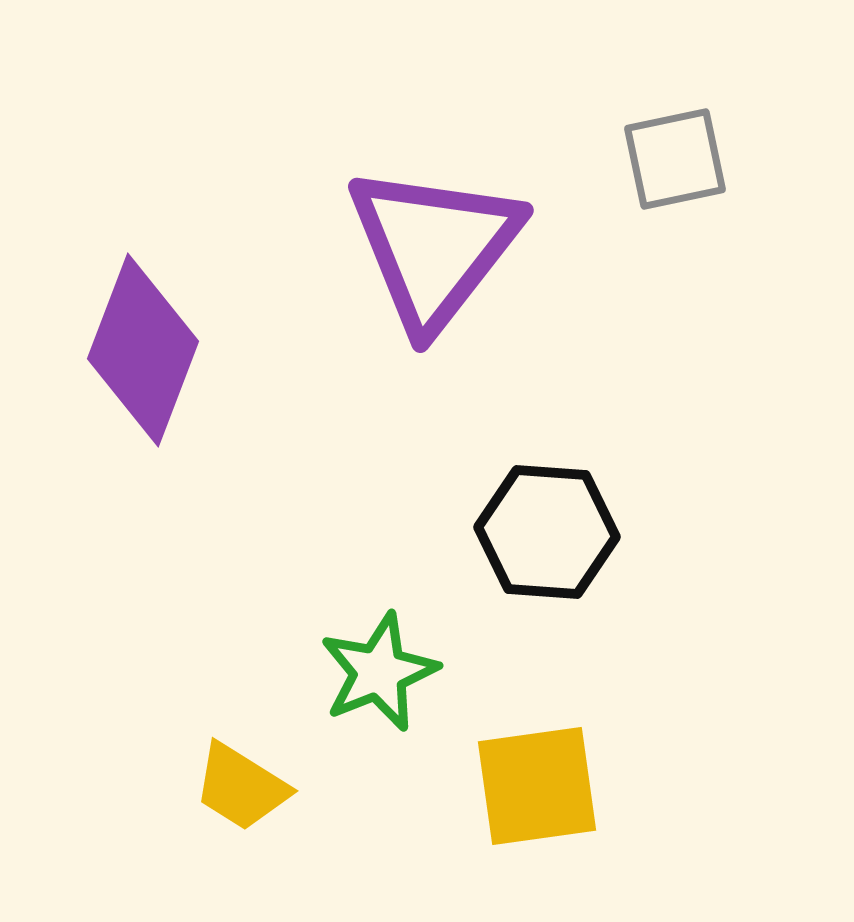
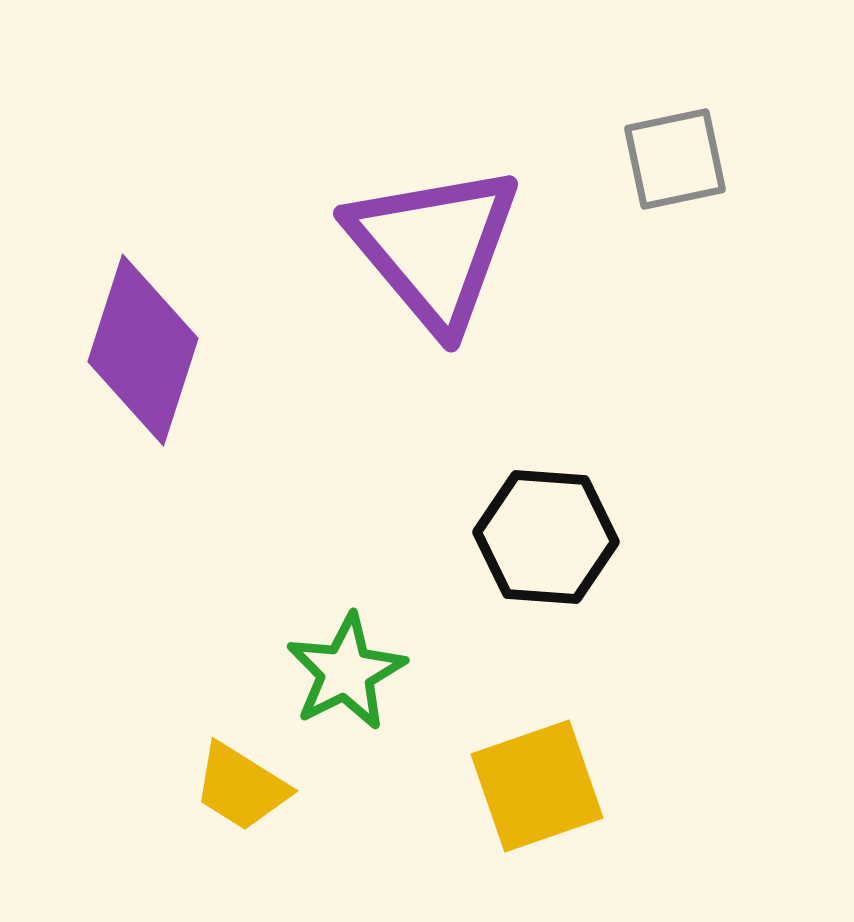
purple triangle: rotated 18 degrees counterclockwise
purple diamond: rotated 3 degrees counterclockwise
black hexagon: moved 1 px left, 5 px down
green star: moved 33 px left; rotated 5 degrees counterclockwise
yellow square: rotated 11 degrees counterclockwise
